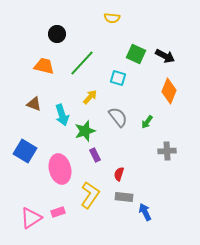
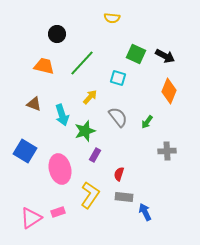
purple rectangle: rotated 56 degrees clockwise
